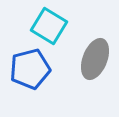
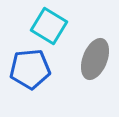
blue pentagon: rotated 9 degrees clockwise
